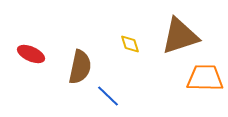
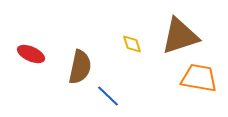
yellow diamond: moved 2 px right
orange trapezoid: moved 6 px left; rotated 9 degrees clockwise
